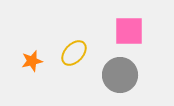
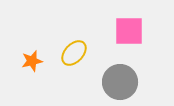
gray circle: moved 7 px down
